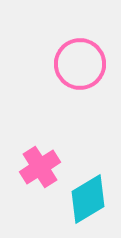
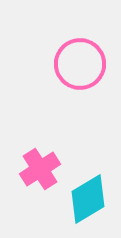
pink cross: moved 2 px down
